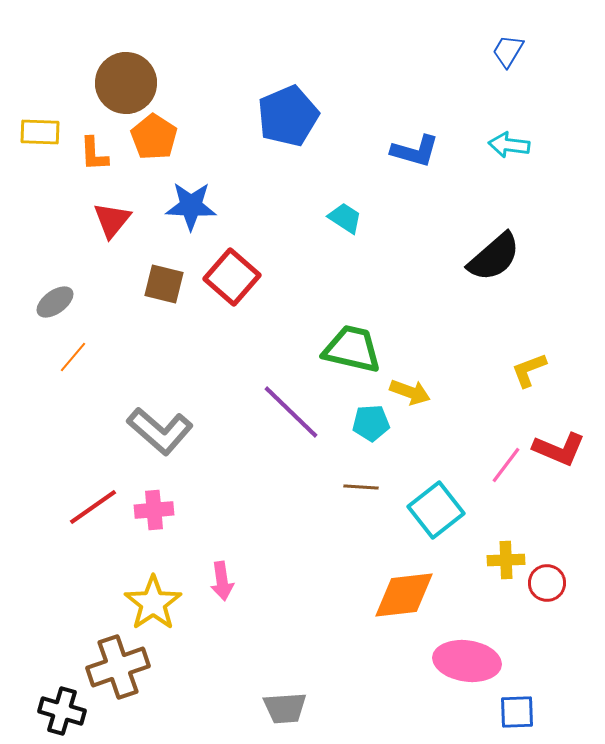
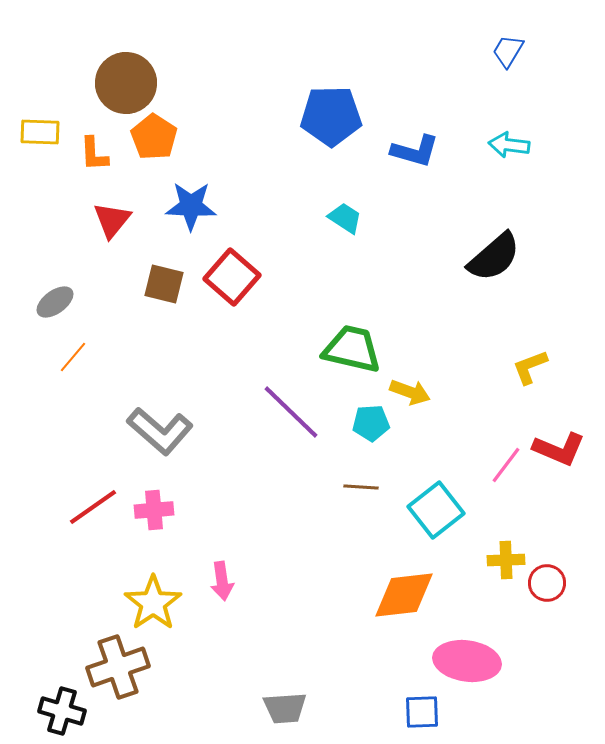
blue pentagon: moved 43 px right; rotated 22 degrees clockwise
yellow L-shape: moved 1 px right, 3 px up
blue square: moved 95 px left
